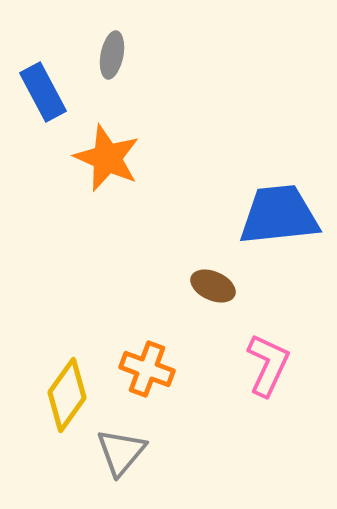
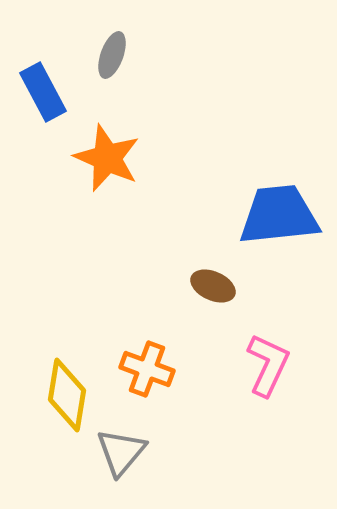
gray ellipse: rotated 9 degrees clockwise
yellow diamond: rotated 26 degrees counterclockwise
